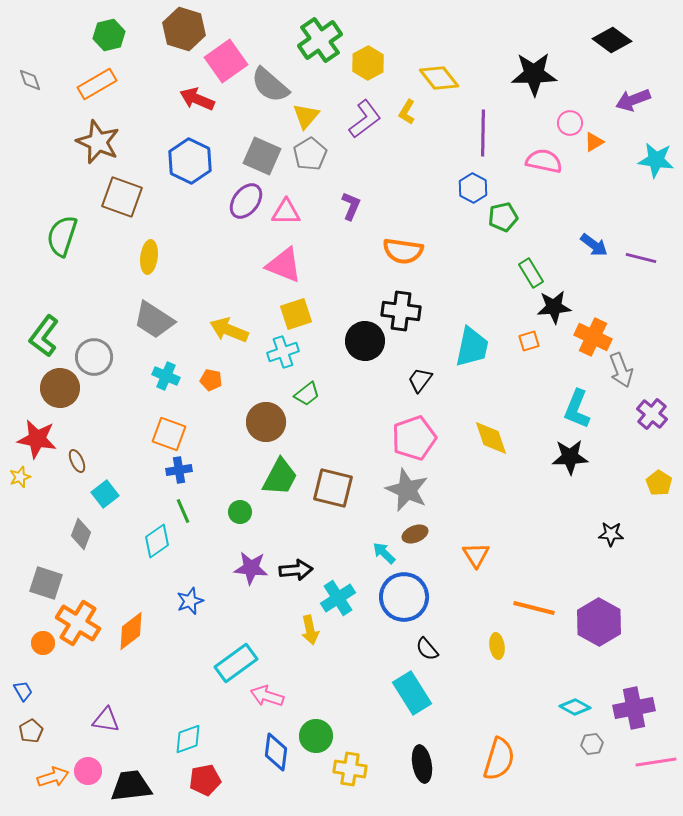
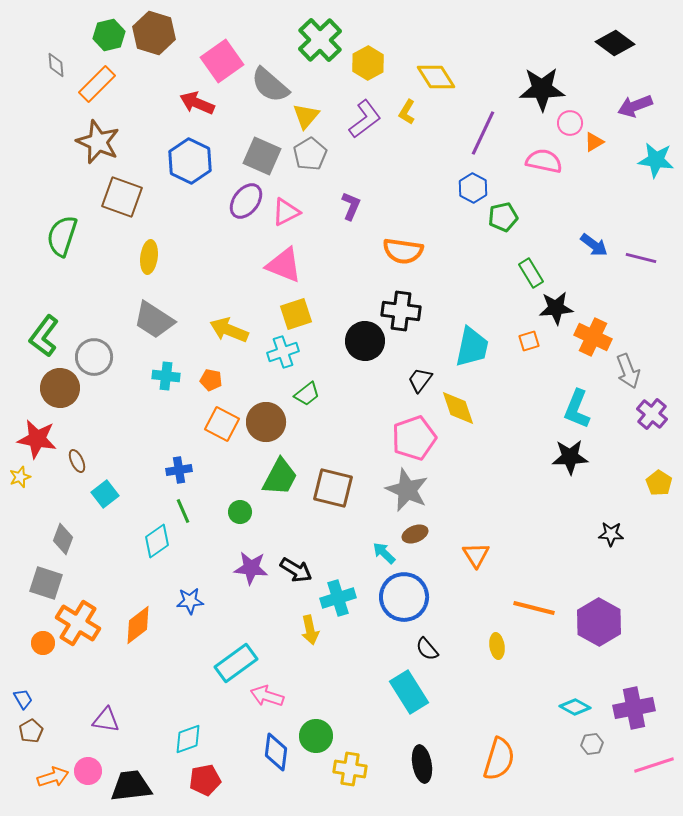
brown hexagon at (184, 29): moved 30 px left, 4 px down
green cross at (320, 40): rotated 9 degrees counterclockwise
black diamond at (612, 40): moved 3 px right, 3 px down
pink square at (226, 61): moved 4 px left
black star at (534, 74): moved 8 px right, 15 px down
yellow diamond at (439, 78): moved 3 px left, 1 px up; rotated 6 degrees clockwise
gray diamond at (30, 80): moved 26 px right, 15 px up; rotated 15 degrees clockwise
orange rectangle at (97, 84): rotated 15 degrees counterclockwise
red arrow at (197, 99): moved 4 px down
purple arrow at (633, 100): moved 2 px right, 6 px down
purple line at (483, 133): rotated 24 degrees clockwise
pink triangle at (286, 212): rotated 28 degrees counterclockwise
black star at (554, 307): moved 2 px right, 1 px down
gray arrow at (621, 370): moved 7 px right, 1 px down
cyan cross at (166, 376): rotated 16 degrees counterclockwise
orange square at (169, 434): moved 53 px right, 10 px up; rotated 8 degrees clockwise
yellow diamond at (491, 438): moved 33 px left, 30 px up
gray diamond at (81, 534): moved 18 px left, 5 px down
black arrow at (296, 570): rotated 36 degrees clockwise
cyan cross at (338, 598): rotated 16 degrees clockwise
blue star at (190, 601): rotated 16 degrees clockwise
orange diamond at (131, 631): moved 7 px right, 6 px up
blue trapezoid at (23, 691): moved 8 px down
cyan rectangle at (412, 693): moved 3 px left, 1 px up
pink line at (656, 762): moved 2 px left, 3 px down; rotated 9 degrees counterclockwise
